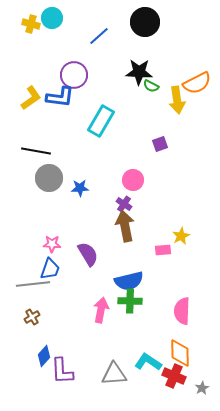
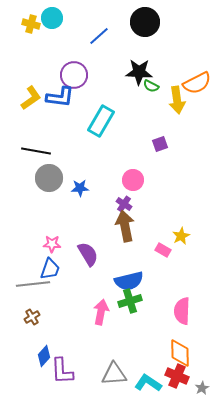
pink rectangle: rotated 35 degrees clockwise
green cross: rotated 20 degrees counterclockwise
pink arrow: moved 2 px down
cyan L-shape: moved 21 px down
red cross: moved 3 px right
